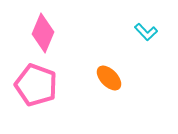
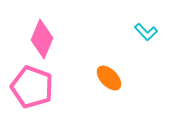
pink diamond: moved 1 px left, 6 px down
pink pentagon: moved 4 px left, 2 px down
